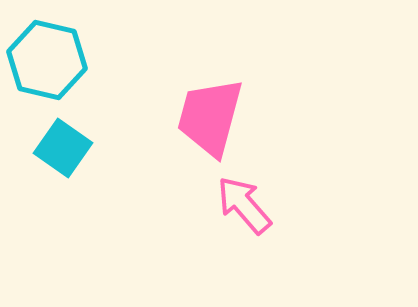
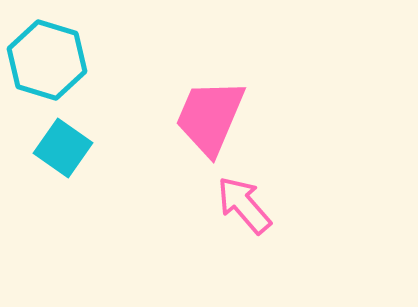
cyan hexagon: rotated 4 degrees clockwise
pink trapezoid: rotated 8 degrees clockwise
